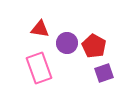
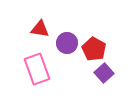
red pentagon: moved 3 px down
pink rectangle: moved 2 px left, 1 px down
purple square: rotated 24 degrees counterclockwise
